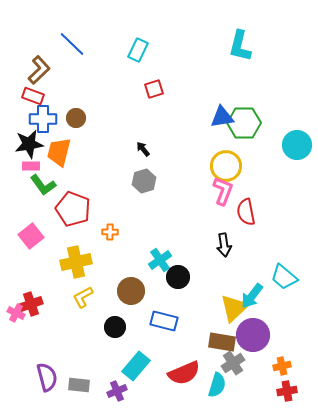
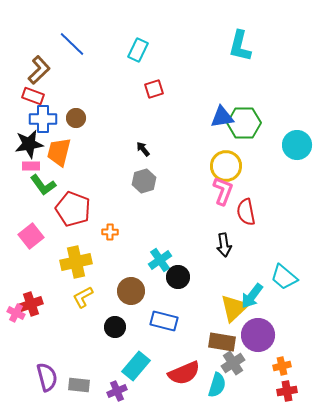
purple circle at (253, 335): moved 5 px right
